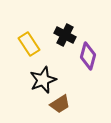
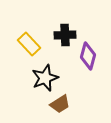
black cross: rotated 30 degrees counterclockwise
yellow rectangle: rotated 10 degrees counterclockwise
black star: moved 2 px right, 2 px up
